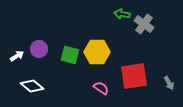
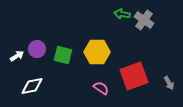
gray cross: moved 4 px up
purple circle: moved 2 px left
green square: moved 7 px left
red square: rotated 12 degrees counterclockwise
white diamond: rotated 50 degrees counterclockwise
